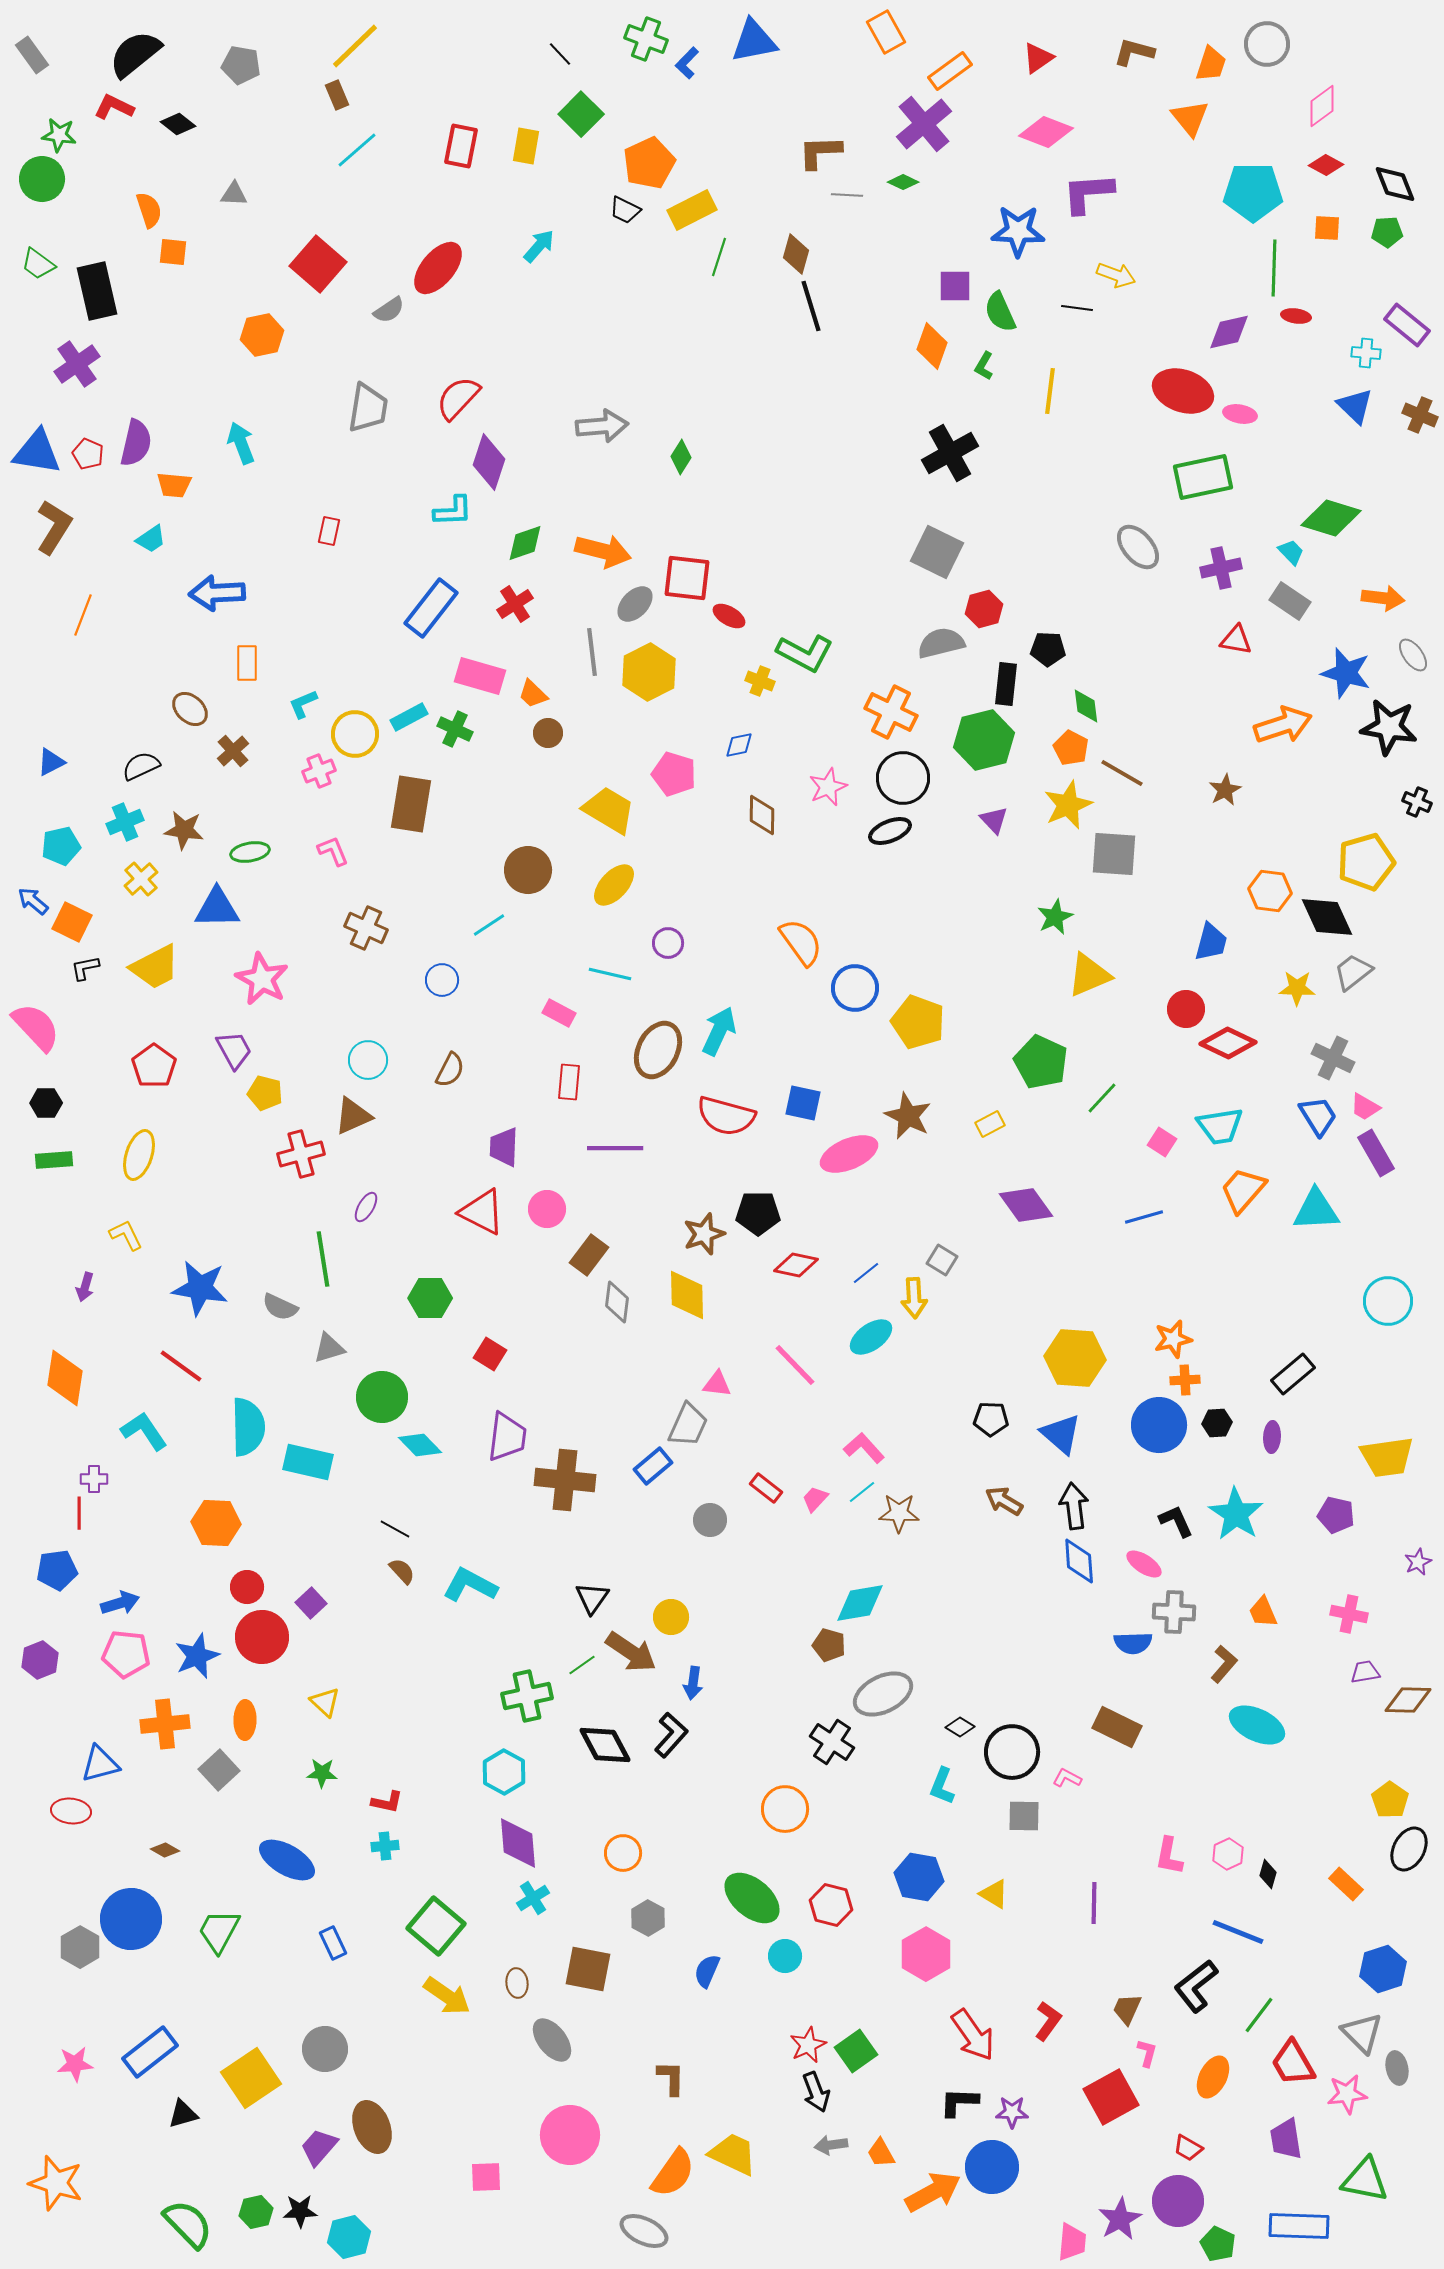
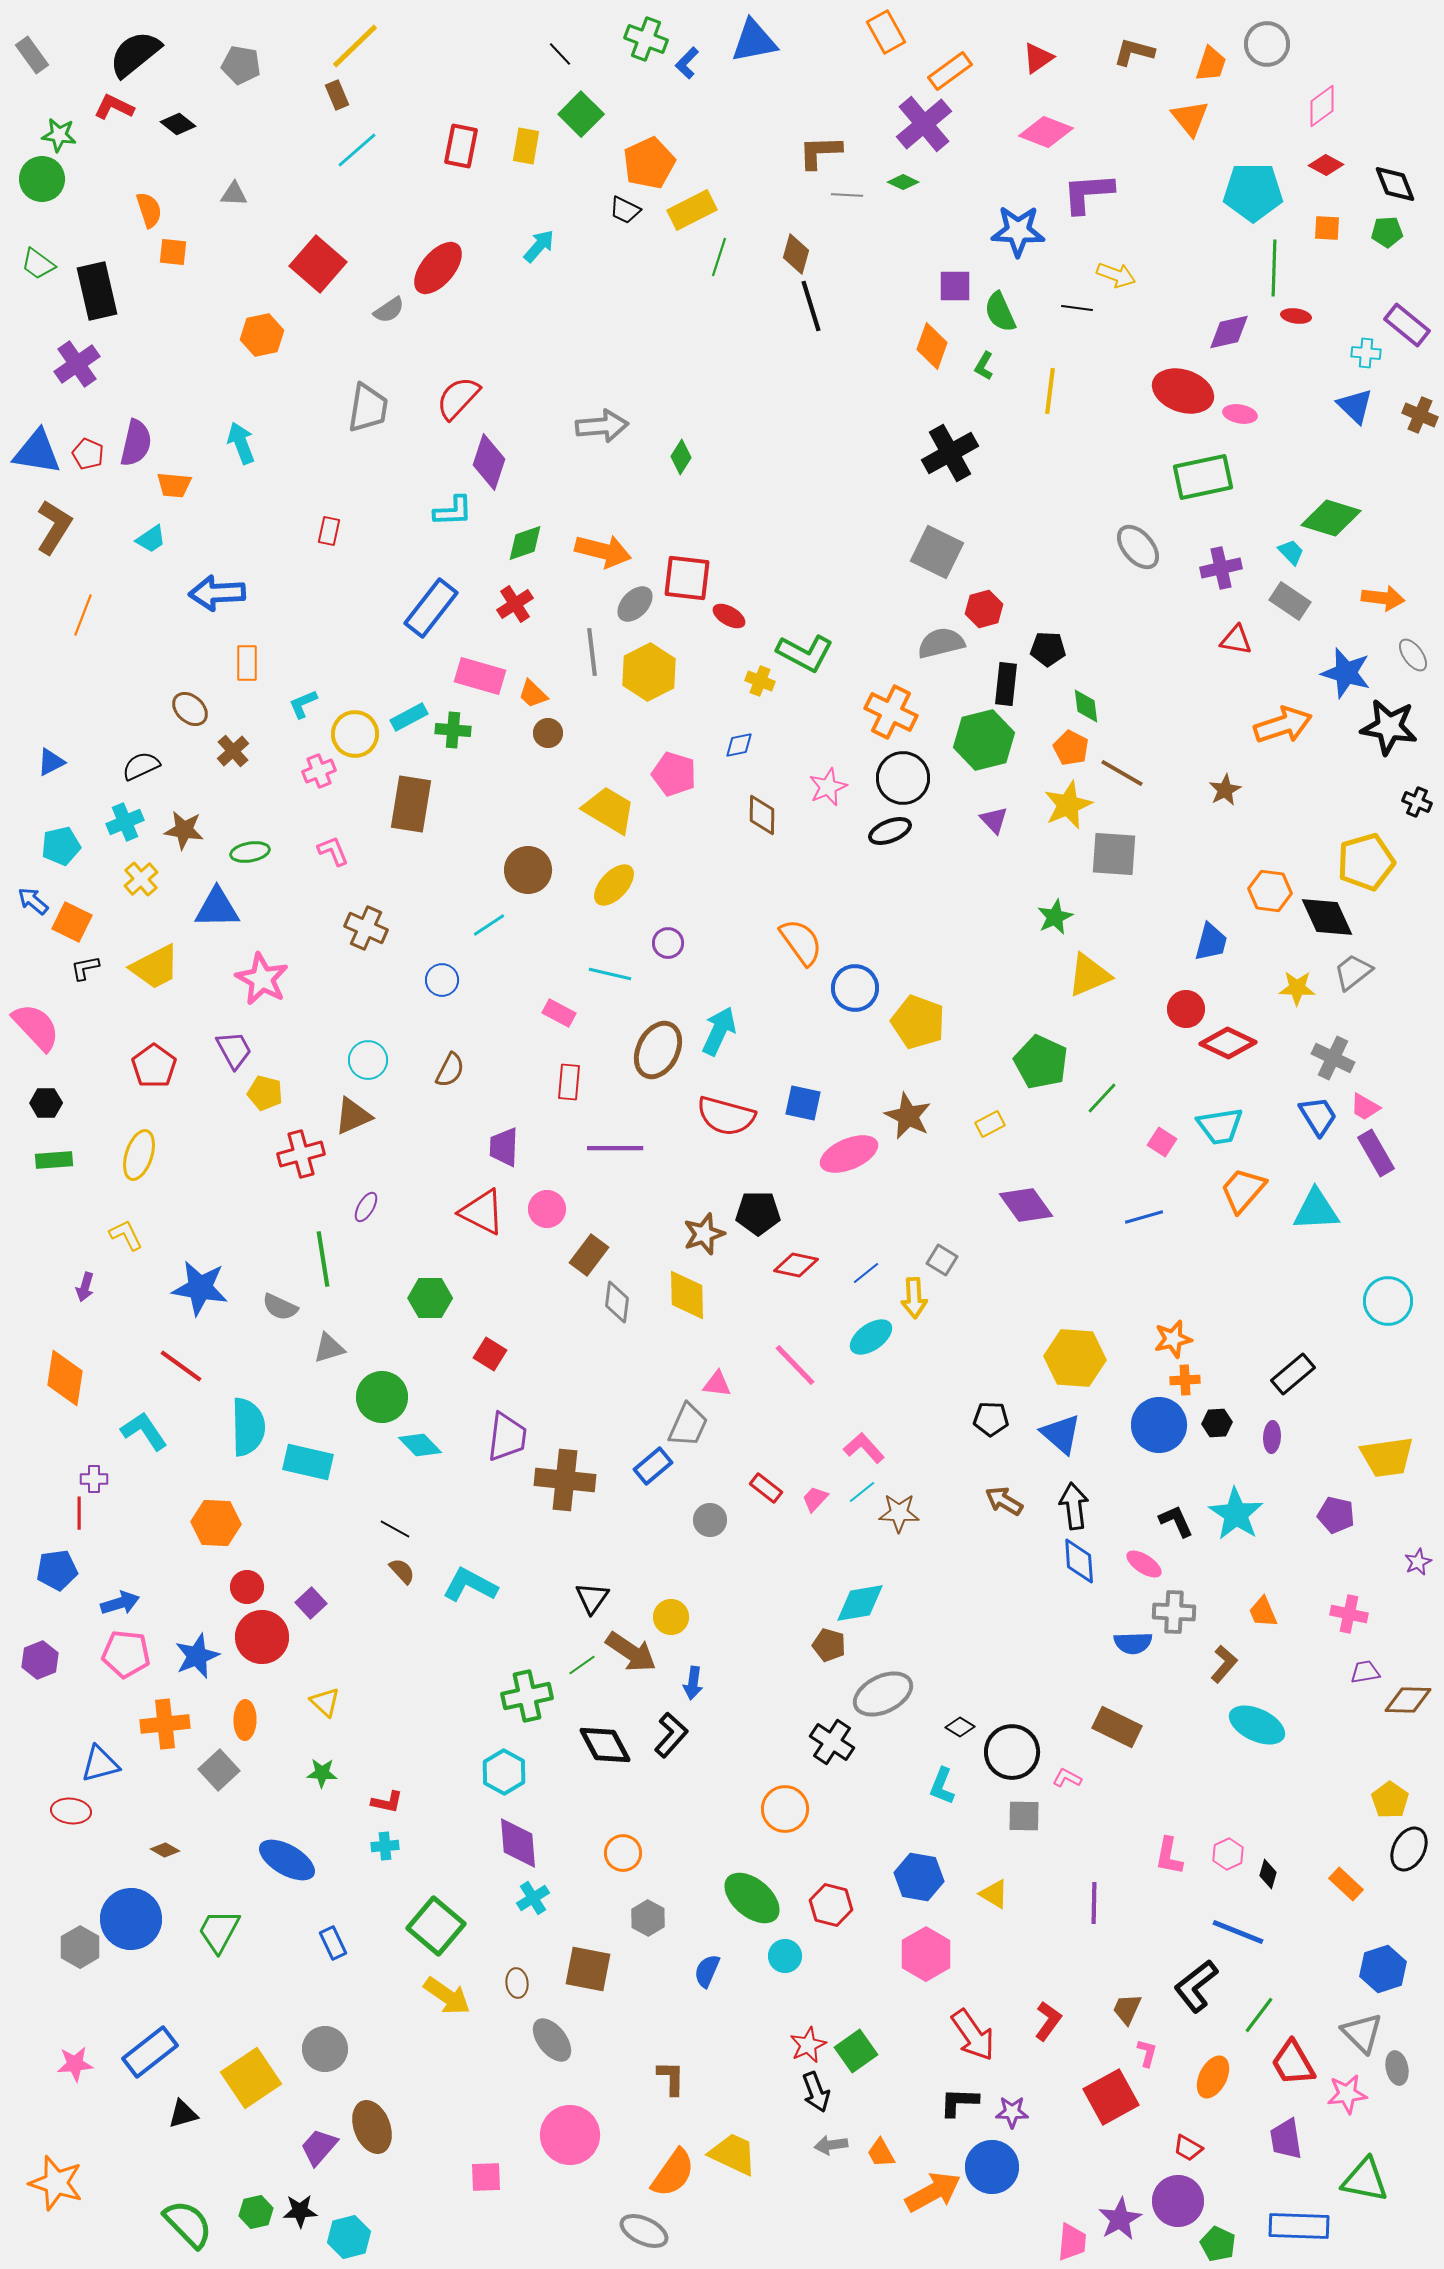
green cross at (455, 729): moved 2 px left, 1 px down; rotated 20 degrees counterclockwise
